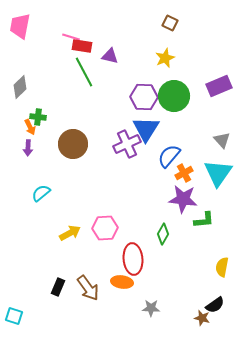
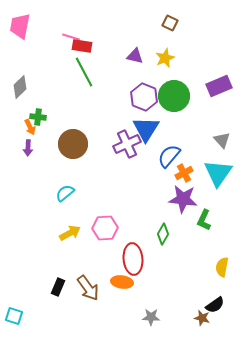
purple triangle: moved 25 px right
purple hexagon: rotated 20 degrees clockwise
cyan semicircle: moved 24 px right
green L-shape: rotated 120 degrees clockwise
gray star: moved 9 px down
